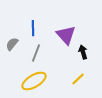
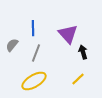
purple triangle: moved 2 px right, 1 px up
gray semicircle: moved 1 px down
